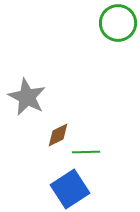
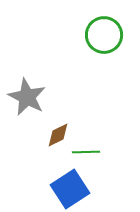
green circle: moved 14 px left, 12 px down
